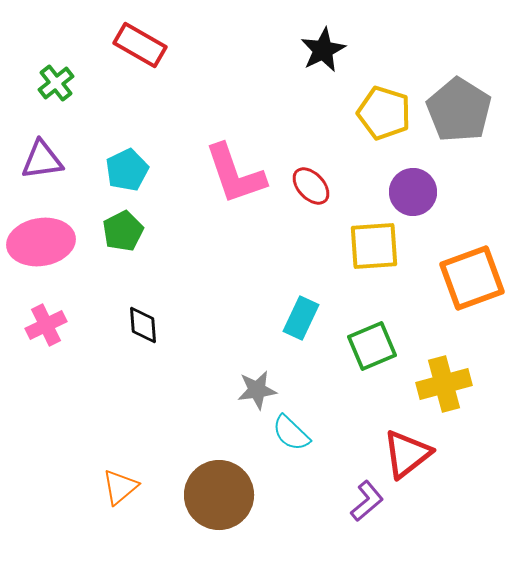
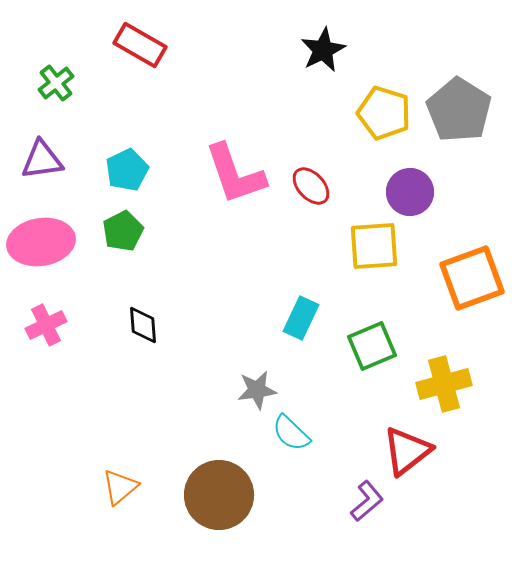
purple circle: moved 3 px left
red triangle: moved 3 px up
